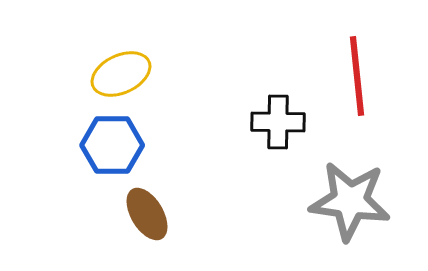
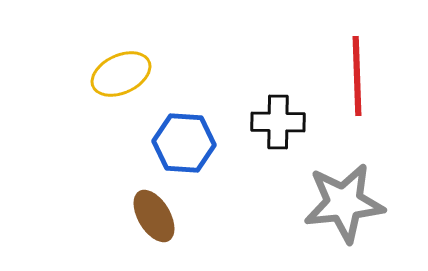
red line: rotated 4 degrees clockwise
blue hexagon: moved 72 px right, 2 px up; rotated 4 degrees clockwise
gray star: moved 6 px left, 2 px down; rotated 14 degrees counterclockwise
brown ellipse: moved 7 px right, 2 px down
